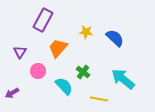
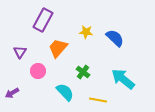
cyan semicircle: moved 1 px right, 6 px down
yellow line: moved 1 px left, 1 px down
